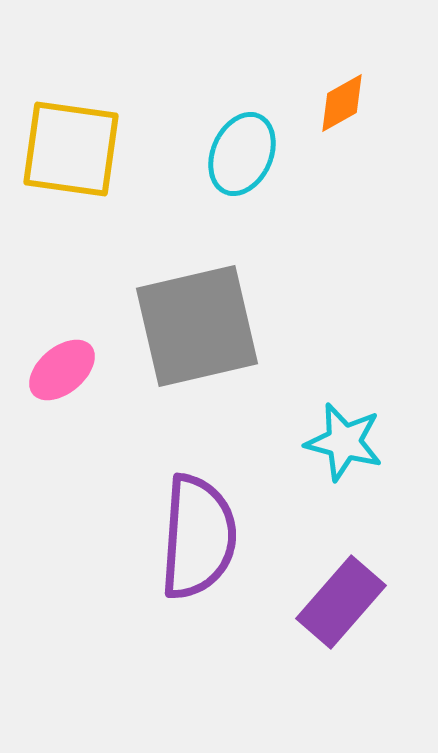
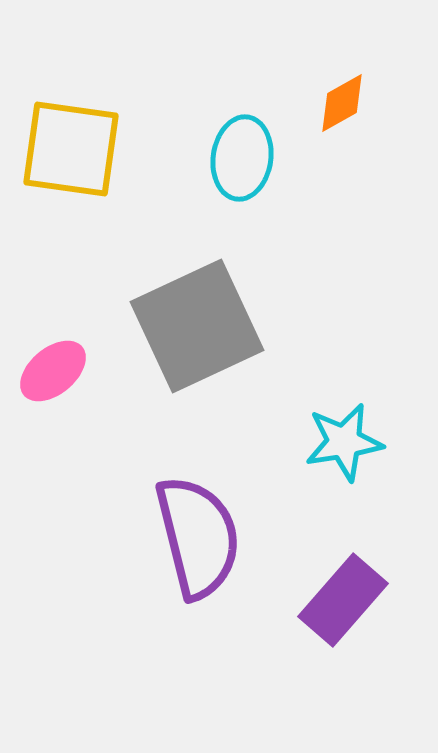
cyan ellipse: moved 4 px down; rotated 16 degrees counterclockwise
gray square: rotated 12 degrees counterclockwise
pink ellipse: moved 9 px left, 1 px down
cyan star: rotated 24 degrees counterclockwise
purple semicircle: rotated 18 degrees counterclockwise
purple rectangle: moved 2 px right, 2 px up
